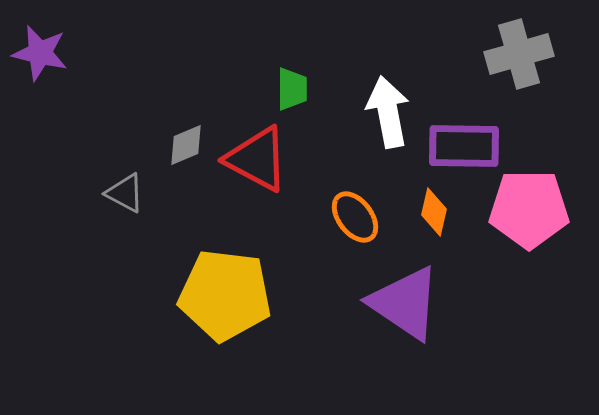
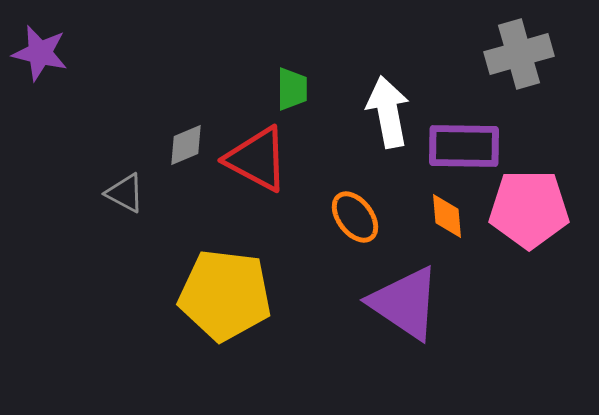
orange diamond: moved 13 px right, 4 px down; rotated 18 degrees counterclockwise
